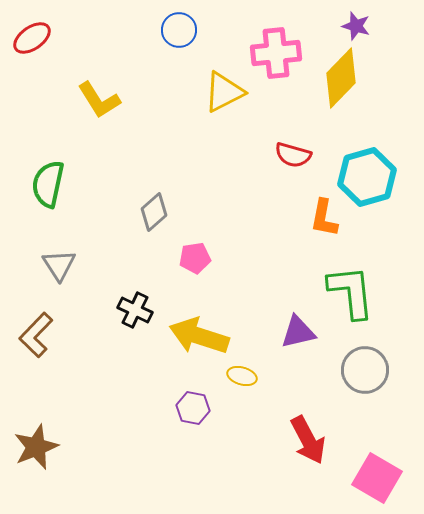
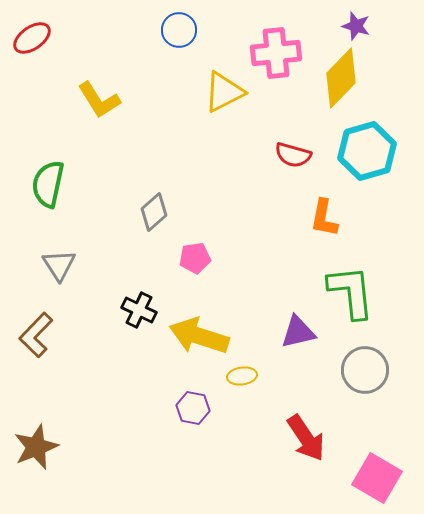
cyan hexagon: moved 26 px up
black cross: moved 4 px right
yellow ellipse: rotated 24 degrees counterclockwise
red arrow: moved 2 px left, 2 px up; rotated 6 degrees counterclockwise
